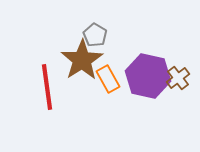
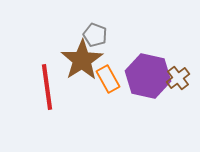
gray pentagon: rotated 10 degrees counterclockwise
